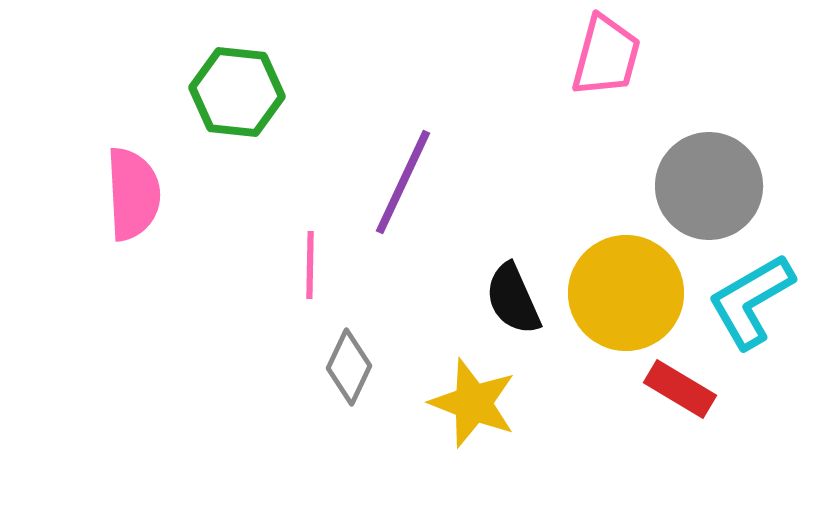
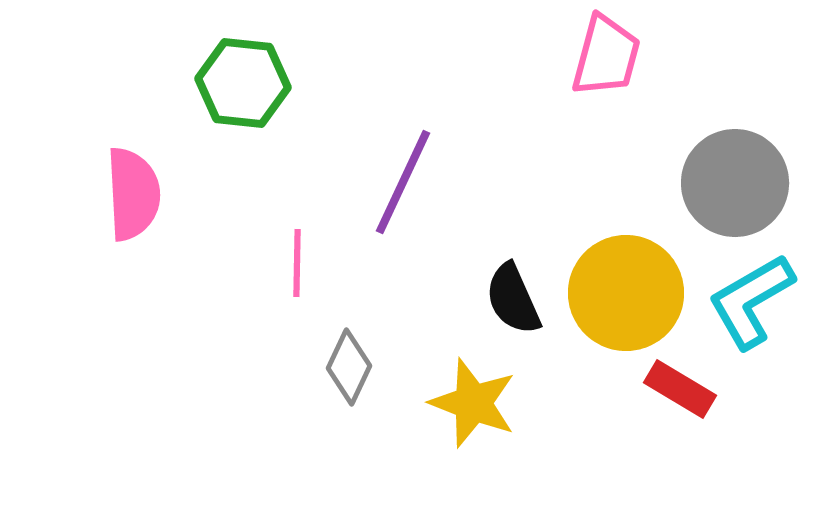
green hexagon: moved 6 px right, 9 px up
gray circle: moved 26 px right, 3 px up
pink line: moved 13 px left, 2 px up
